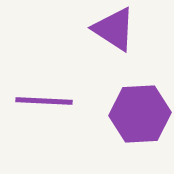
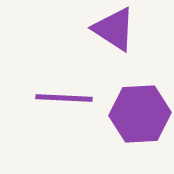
purple line: moved 20 px right, 3 px up
